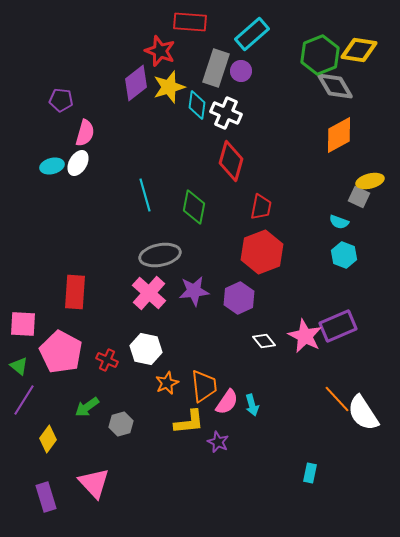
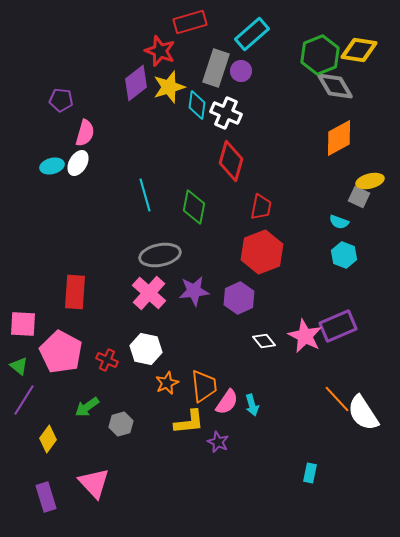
red rectangle at (190, 22): rotated 20 degrees counterclockwise
orange diamond at (339, 135): moved 3 px down
